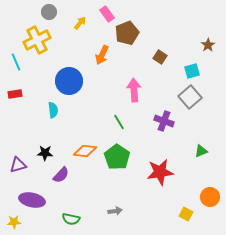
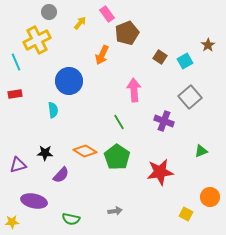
cyan square: moved 7 px left, 10 px up; rotated 14 degrees counterclockwise
orange diamond: rotated 25 degrees clockwise
purple ellipse: moved 2 px right, 1 px down
yellow star: moved 2 px left
